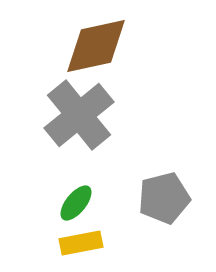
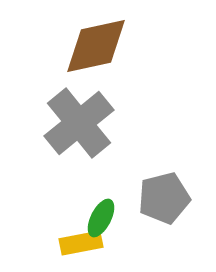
gray cross: moved 8 px down
green ellipse: moved 25 px right, 15 px down; rotated 12 degrees counterclockwise
